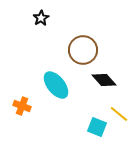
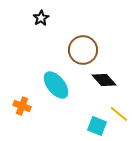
cyan square: moved 1 px up
